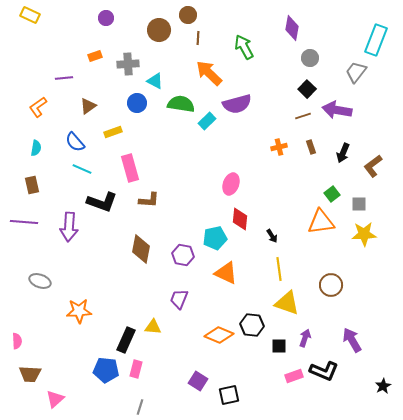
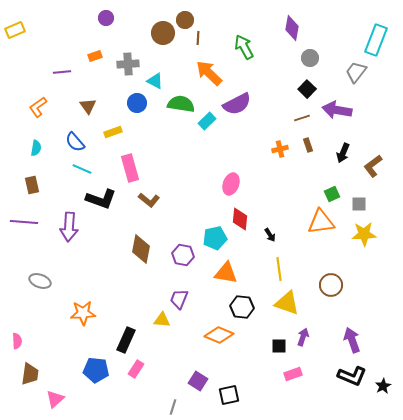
yellow rectangle at (30, 15): moved 15 px left, 15 px down; rotated 48 degrees counterclockwise
brown circle at (188, 15): moved 3 px left, 5 px down
brown circle at (159, 30): moved 4 px right, 3 px down
purple line at (64, 78): moved 2 px left, 6 px up
purple semicircle at (237, 104): rotated 12 degrees counterclockwise
brown triangle at (88, 106): rotated 30 degrees counterclockwise
brown line at (303, 116): moved 1 px left, 2 px down
orange cross at (279, 147): moved 1 px right, 2 px down
brown rectangle at (311, 147): moved 3 px left, 2 px up
green square at (332, 194): rotated 14 degrees clockwise
brown L-shape at (149, 200): rotated 35 degrees clockwise
black L-shape at (102, 202): moved 1 px left, 3 px up
black arrow at (272, 236): moved 2 px left, 1 px up
orange triangle at (226, 273): rotated 15 degrees counterclockwise
orange star at (79, 311): moved 4 px right, 2 px down
black hexagon at (252, 325): moved 10 px left, 18 px up
yellow triangle at (153, 327): moved 9 px right, 7 px up
purple arrow at (305, 338): moved 2 px left, 1 px up
purple arrow at (352, 340): rotated 10 degrees clockwise
pink rectangle at (136, 369): rotated 18 degrees clockwise
blue pentagon at (106, 370): moved 10 px left
black L-shape at (324, 371): moved 28 px right, 5 px down
brown trapezoid at (30, 374): rotated 85 degrees counterclockwise
pink rectangle at (294, 376): moved 1 px left, 2 px up
gray line at (140, 407): moved 33 px right
